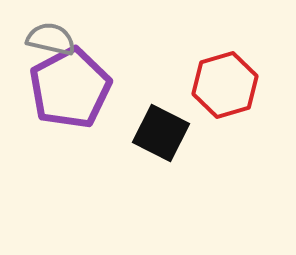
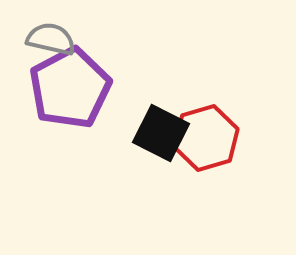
red hexagon: moved 19 px left, 53 px down
